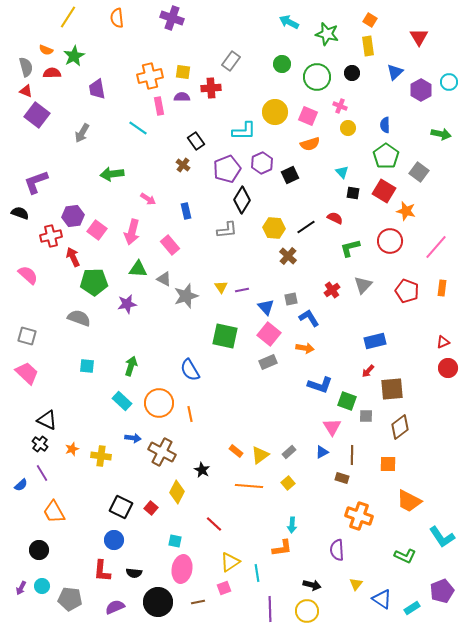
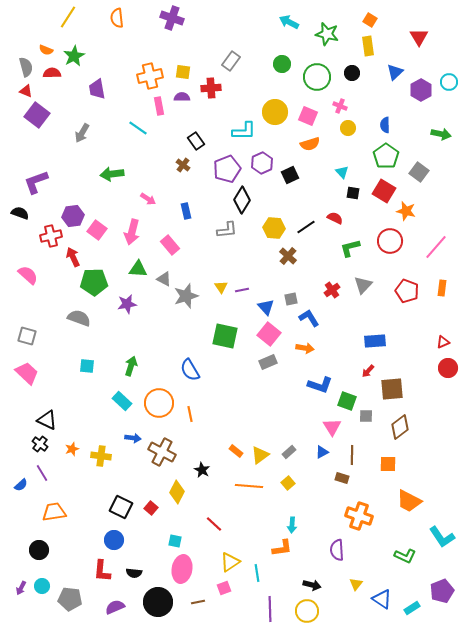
blue rectangle at (375, 341): rotated 10 degrees clockwise
orange trapezoid at (54, 512): rotated 110 degrees clockwise
